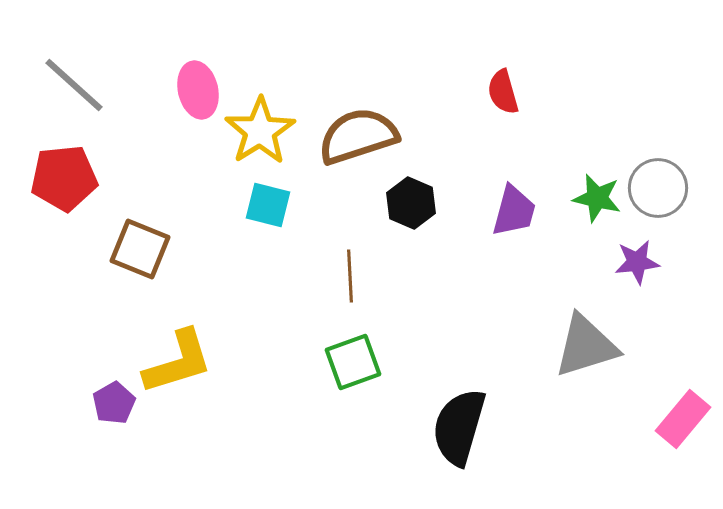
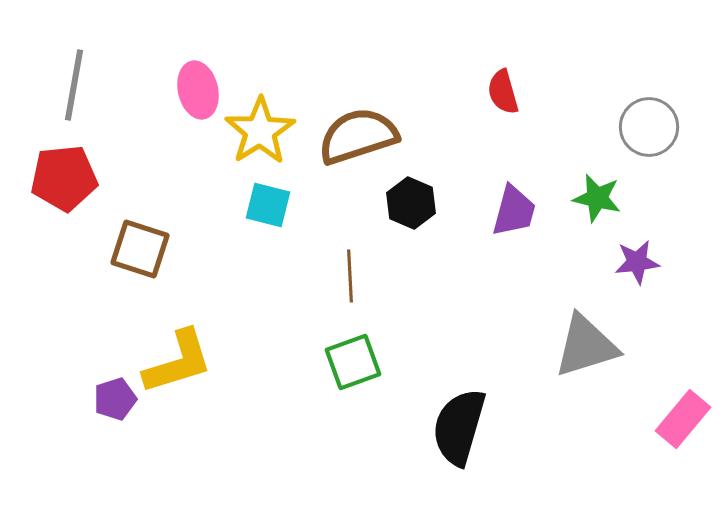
gray line: rotated 58 degrees clockwise
gray circle: moved 9 px left, 61 px up
brown square: rotated 4 degrees counterclockwise
purple pentagon: moved 1 px right, 4 px up; rotated 12 degrees clockwise
